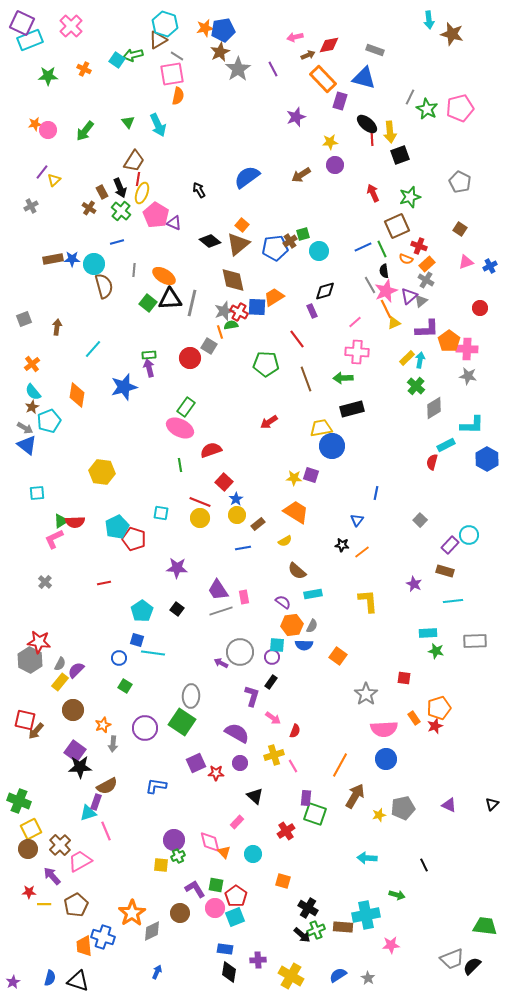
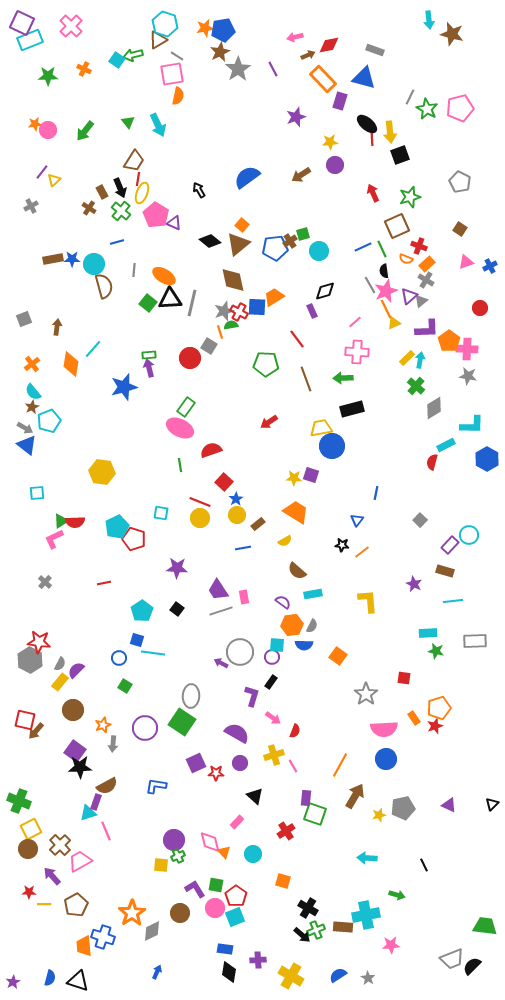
orange diamond at (77, 395): moved 6 px left, 31 px up
